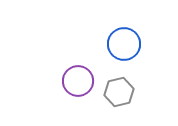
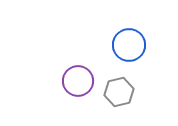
blue circle: moved 5 px right, 1 px down
